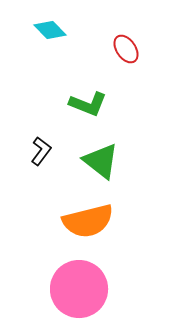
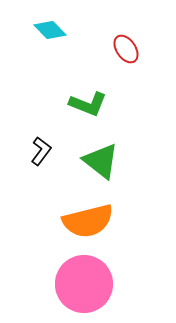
pink circle: moved 5 px right, 5 px up
